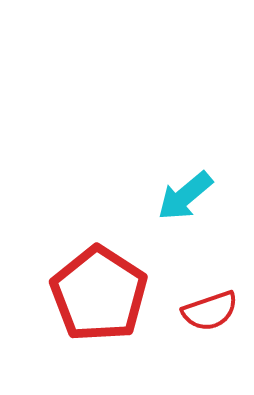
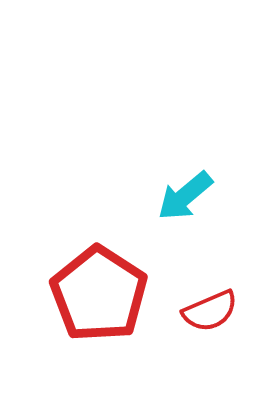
red semicircle: rotated 4 degrees counterclockwise
